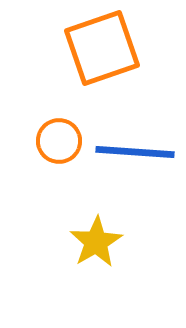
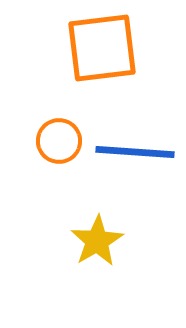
orange square: rotated 12 degrees clockwise
yellow star: moved 1 px right, 1 px up
